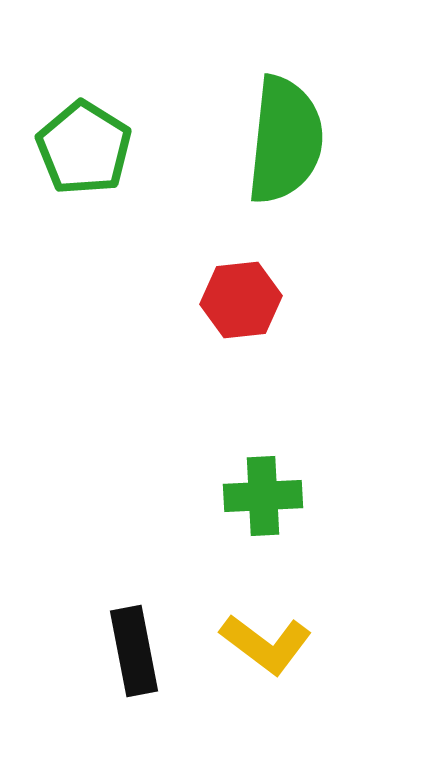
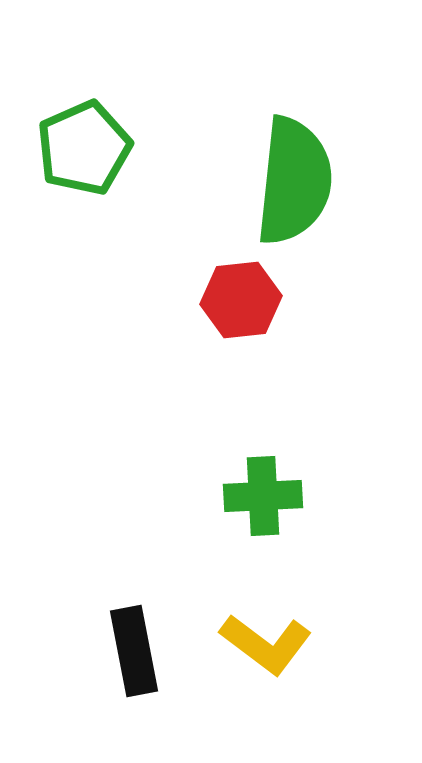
green semicircle: moved 9 px right, 41 px down
green pentagon: rotated 16 degrees clockwise
